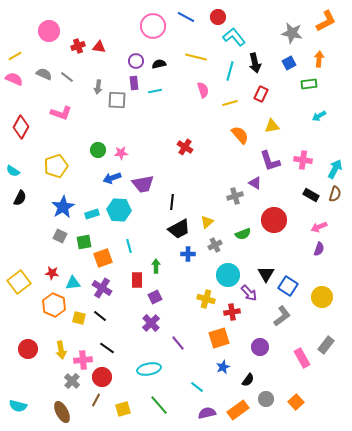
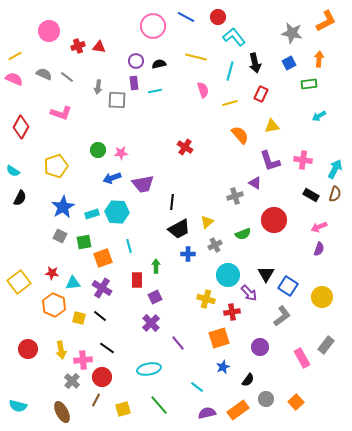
cyan hexagon at (119, 210): moved 2 px left, 2 px down
